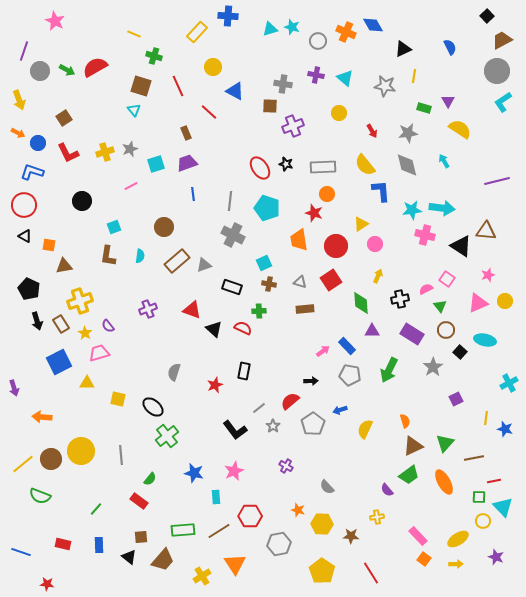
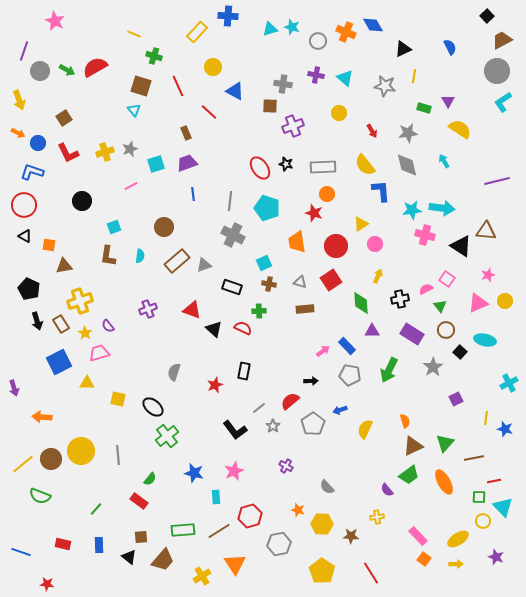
orange trapezoid at (299, 240): moved 2 px left, 2 px down
gray line at (121, 455): moved 3 px left
red hexagon at (250, 516): rotated 15 degrees counterclockwise
